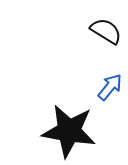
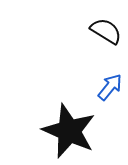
black star: rotated 14 degrees clockwise
